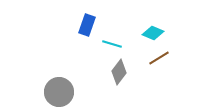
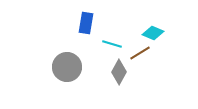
blue rectangle: moved 1 px left, 2 px up; rotated 10 degrees counterclockwise
brown line: moved 19 px left, 5 px up
gray diamond: rotated 10 degrees counterclockwise
gray circle: moved 8 px right, 25 px up
